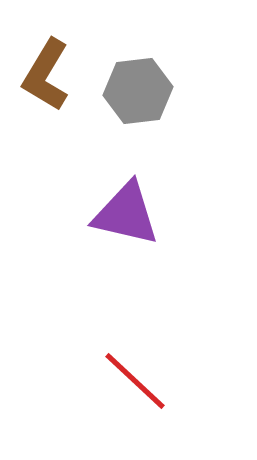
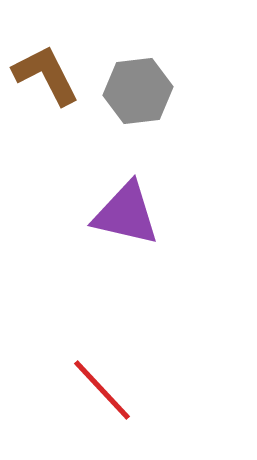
brown L-shape: rotated 122 degrees clockwise
red line: moved 33 px left, 9 px down; rotated 4 degrees clockwise
